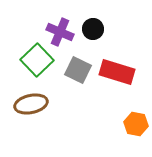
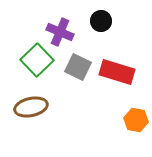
black circle: moved 8 px right, 8 px up
gray square: moved 3 px up
brown ellipse: moved 3 px down
orange hexagon: moved 4 px up
